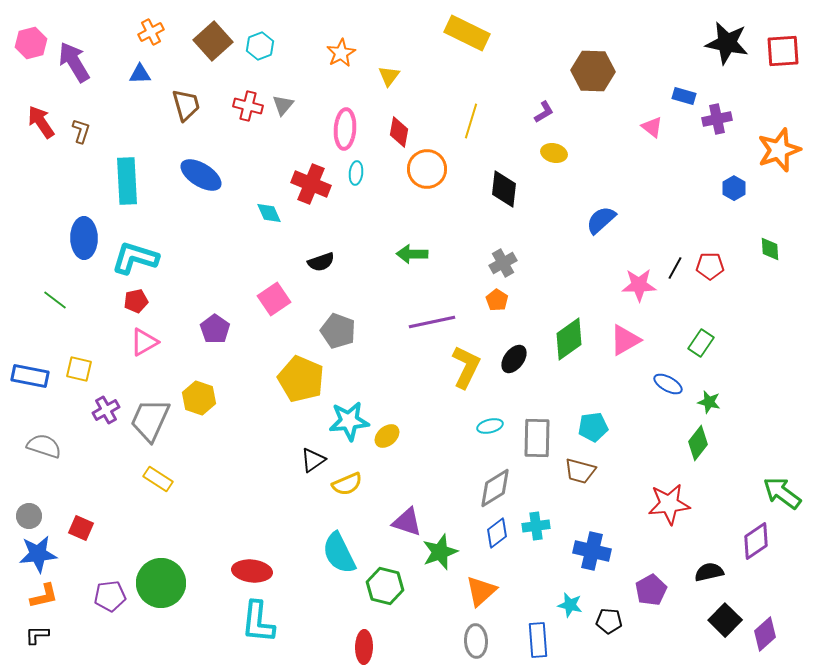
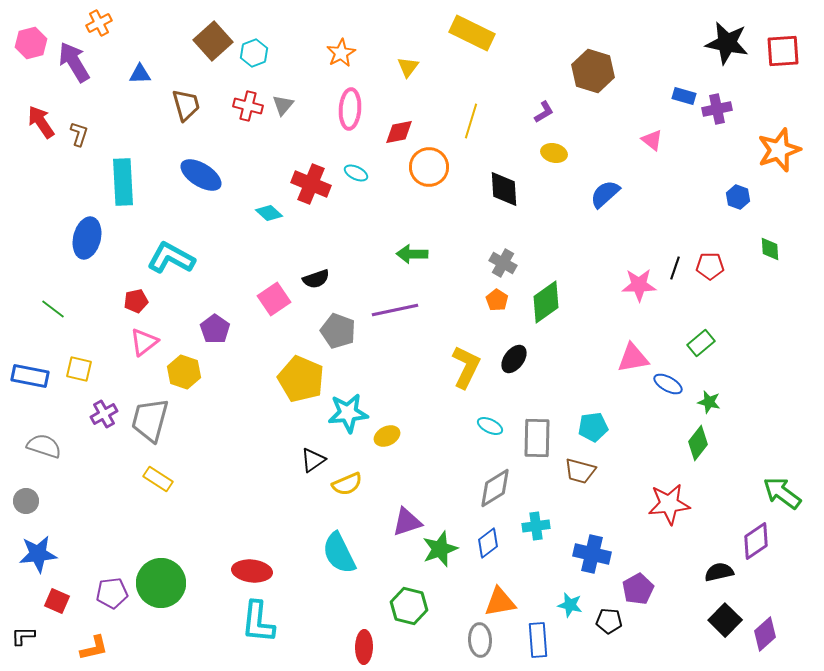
orange cross at (151, 32): moved 52 px left, 9 px up
yellow rectangle at (467, 33): moved 5 px right
cyan hexagon at (260, 46): moved 6 px left, 7 px down
brown hexagon at (593, 71): rotated 15 degrees clockwise
yellow triangle at (389, 76): moved 19 px right, 9 px up
purple cross at (717, 119): moved 10 px up
pink triangle at (652, 127): moved 13 px down
pink ellipse at (345, 129): moved 5 px right, 20 px up
brown L-shape at (81, 131): moved 2 px left, 3 px down
red diamond at (399, 132): rotated 68 degrees clockwise
orange circle at (427, 169): moved 2 px right, 2 px up
cyan ellipse at (356, 173): rotated 70 degrees counterclockwise
cyan rectangle at (127, 181): moved 4 px left, 1 px down
blue hexagon at (734, 188): moved 4 px right, 9 px down; rotated 10 degrees counterclockwise
black diamond at (504, 189): rotated 9 degrees counterclockwise
cyan diamond at (269, 213): rotated 24 degrees counterclockwise
blue semicircle at (601, 220): moved 4 px right, 26 px up
blue ellipse at (84, 238): moved 3 px right; rotated 15 degrees clockwise
cyan L-shape at (135, 258): moved 36 px right; rotated 12 degrees clockwise
black semicircle at (321, 262): moved 5 px left, 17 px down
gray cross at (503, 263): rotated 32 degrees counterclockwise
black line at (675, 268): rotated 10 degrees counterclockwise
green line at (55, 300): moved 2 px left, 9 px down
purple line at (432, 322): moved 37 px left, 12 px up
green diamond at (569, 339): moved 23 px left, 37 px up
pink triangle at (625, 340): moved 8 px right, 18 px down; rotated 20 degrees clockwise
pink triangle at (144, 342): rotated 8 degrees counterclockwise
green rectangle at (701, 343): rotated 16 degrees clockwise
yellow hexagon at (199, 398): moved 15 px left, 26 px up
purple cross at (106, 410): moved 2 px left, 4 px down
gray trapezoid at (150, 420): rotated 9 degrees counterclockwise
cyan star at (349, 421): moved 1 px left, 8 px up
cyan ellipse at (490, 426): rotated 40 degrees clockwise
yellow ellipse at (387, 436): rotated 15 degrees clockwise
gray circle at (29, 516): moved 3 px left, 15 px up
purple triangle at (407, 522): rotated 36 degrees counterclockwise
red square at (81, 528): moved 24 px left, 73 px down
blue diamond at (497, 533): moved 9 px left, 10 px down
blue cross at (592, 551): moved 3 px down
green star at (440, 552): moved 3 px up
black semicircle at (709, 572): moved 10 px right
green hexagon at (385, 586): moved 24 px right, 20 px down
purple pentagon at (651, 590): moved 13 px left, 1 px up
orange triangle at (481, 591): moved 19 px right, 11 px down; rotated 32 degrees clockwise
orange L-shape at (44, 596): moved 50 px right, 52 px down
purple pentagon at (110, 596): moved 2 px right, 3 px up
black L-shape at (37, 635): moved 14 px left, 1 px down
gray ellipse at (476, 641): moved 4 px right, 1 px up
